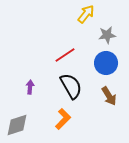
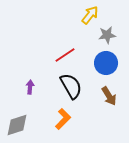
yellow arrow: moved 4 px right, 1 px down
